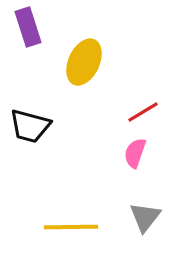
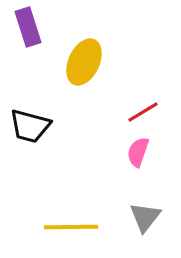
pink semicircle: moved 3 px right, 1 px up
